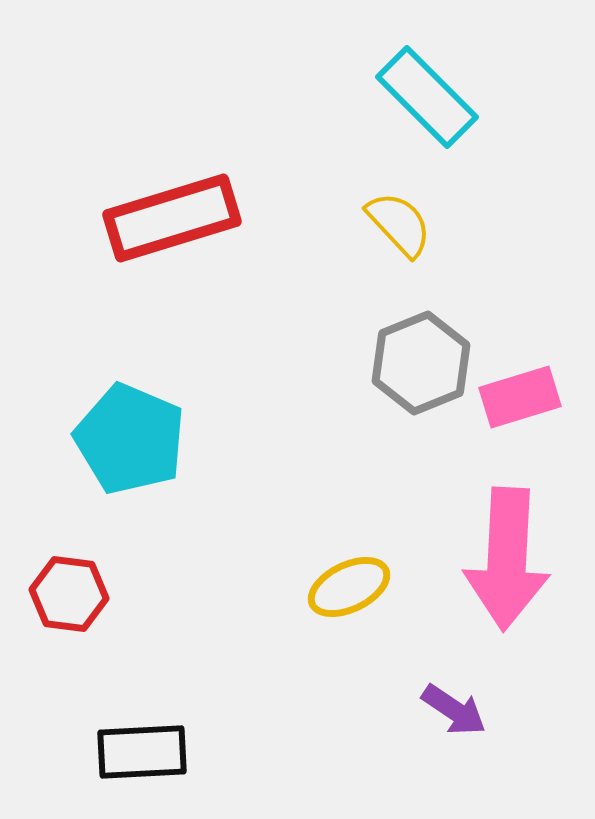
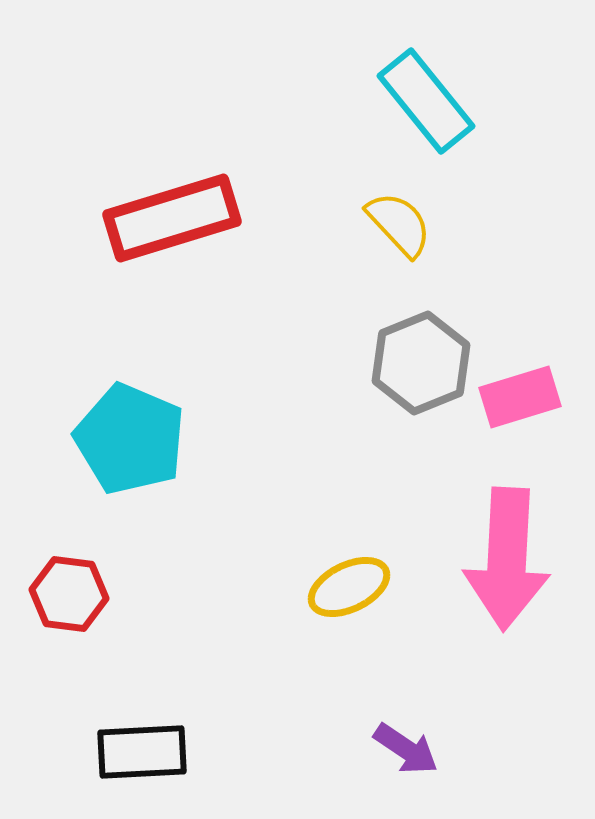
cyan rectangle: moved 1 px left, 4 px down; rotated 6 degrees clockwise
purple arrow: moved 48 px left, 39 px down
